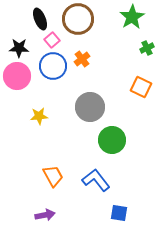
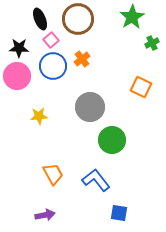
pink square: moved 1 px left
green cross: moved 5 px right, 5 px up
orange trapezoid: moved 2 px up
